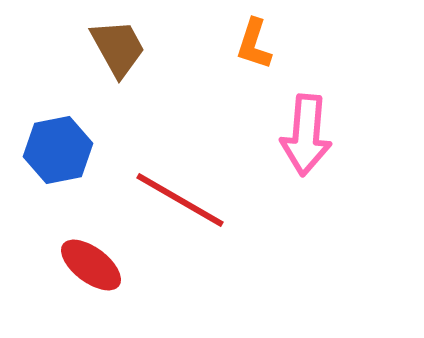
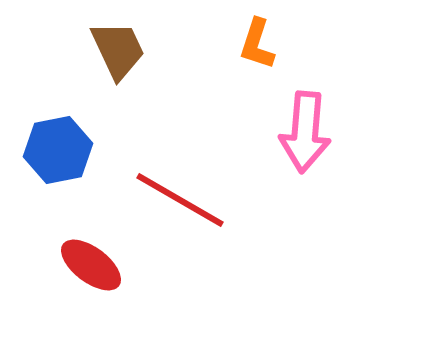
orange L-shape: moved 3 px right
brown trapezoid: moved 2 px down; rotated 4 degrees clockwise
pink arrow: moved 1 px left, 3 px up
